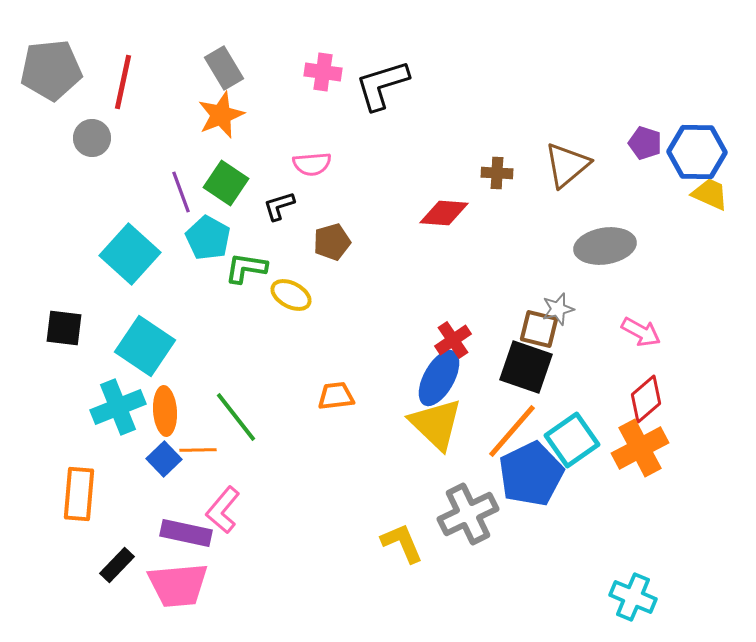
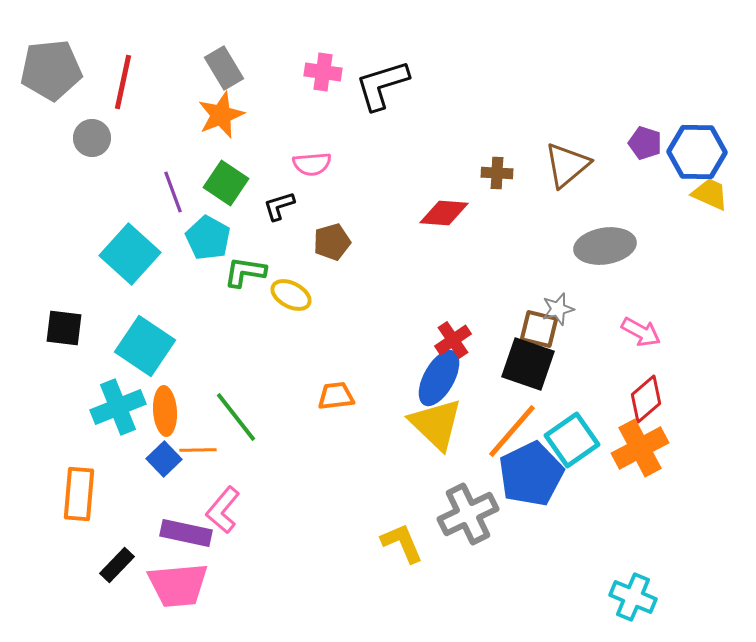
purple line at (181, 192): moved 8 px left
green L-shape at (246, 268): moved 1 px left, 4 px down
black square at (526, 367): moved 2 px right, 3 px up
